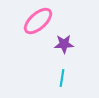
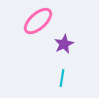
purple star: rotated 24 degrees counterclockwise
